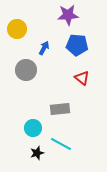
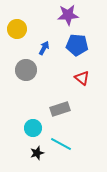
gray rectangle: rotated 12 degrees counterclockwise
